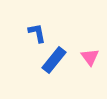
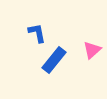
pink triangle: moved 2 px right, 7 px up; rotated 24 degrees clockwise
